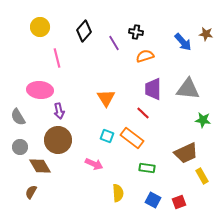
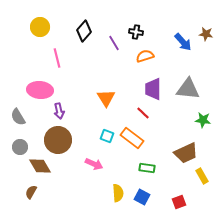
blue square: moved 11 px left, 3 px up
